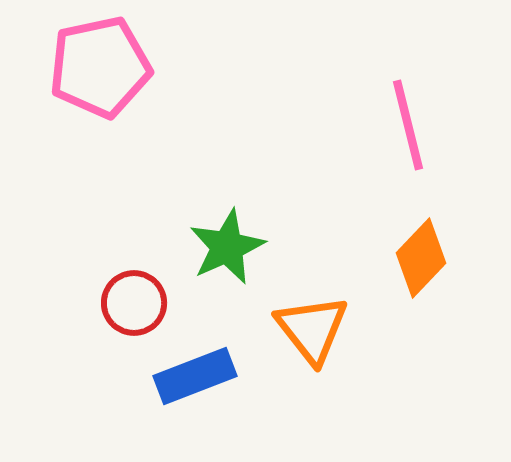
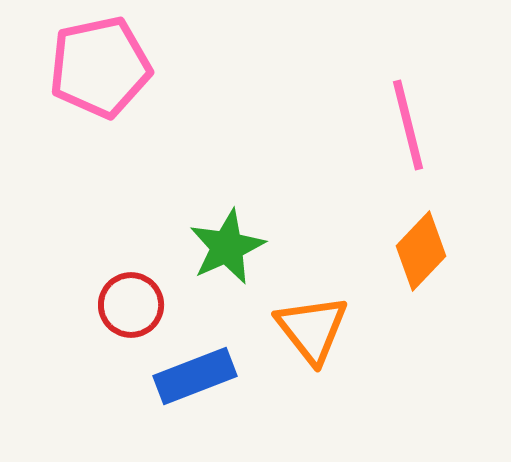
orange diamond: moved 7 px up
red circle: moved 3 px left, 2 px down
